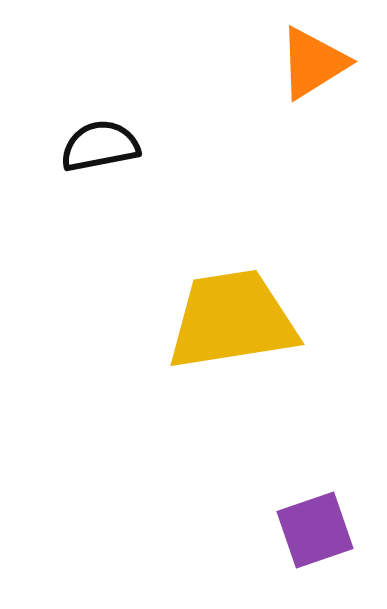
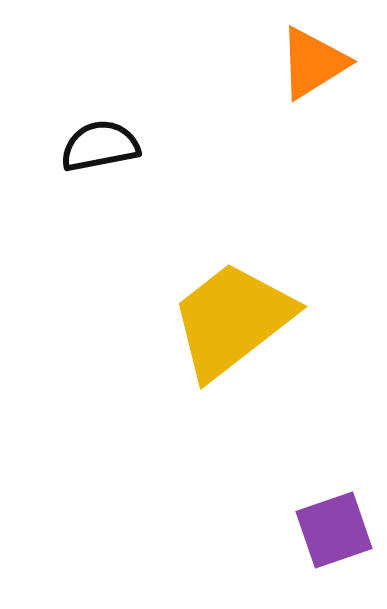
yellow trapezoid: rotated 29 degrees counterclockwise
purple square: moved 19 px right
